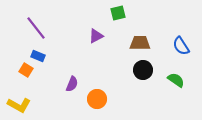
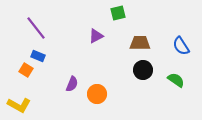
orange circle: moved 5 px up
